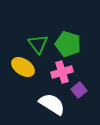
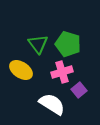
yellow ellipse: moved 2 px left, 3 px down
